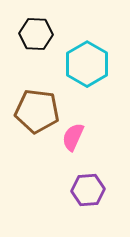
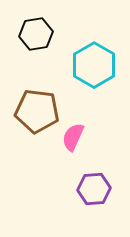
black hexagon: rotated 12 degrees counterclockwise
cyan hexagon: moved 7 px right, 1 px down
purple hexagon: moved 6 px right, 1 px up
